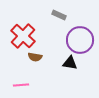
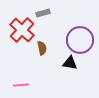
gray rectangle: moved 16 px left, 2 px up; rotated 40 degrees counterclockwise
red cross: moved 1 px left, 6 px up
brown semicircle: moved 7 px right, 9 px up; rotated 112 degrees counterclockwise
